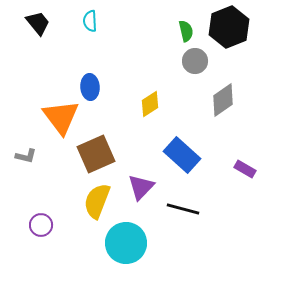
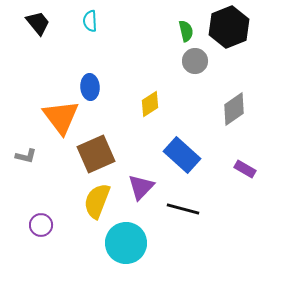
gray diamond: moved 11 px right, 9 px down
